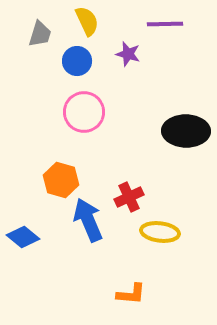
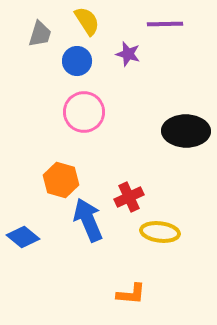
yellow semicircle: rotated 8 degrees counterclockwise
